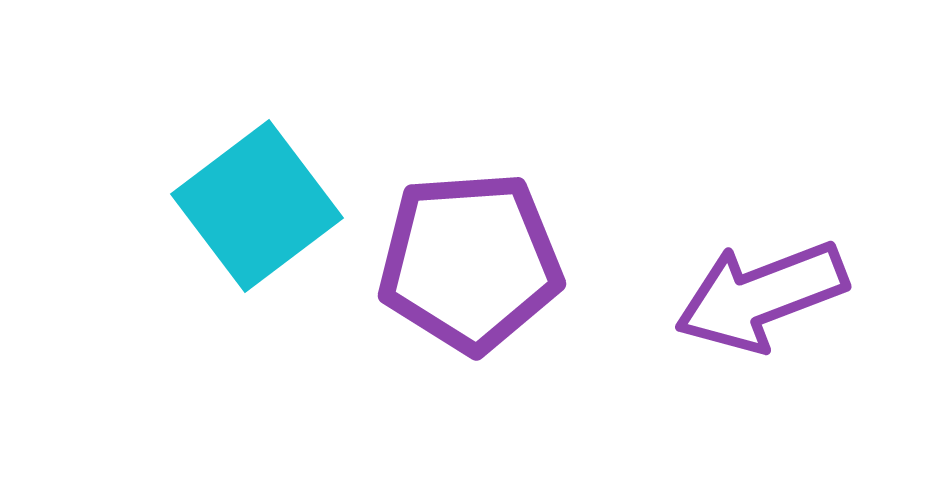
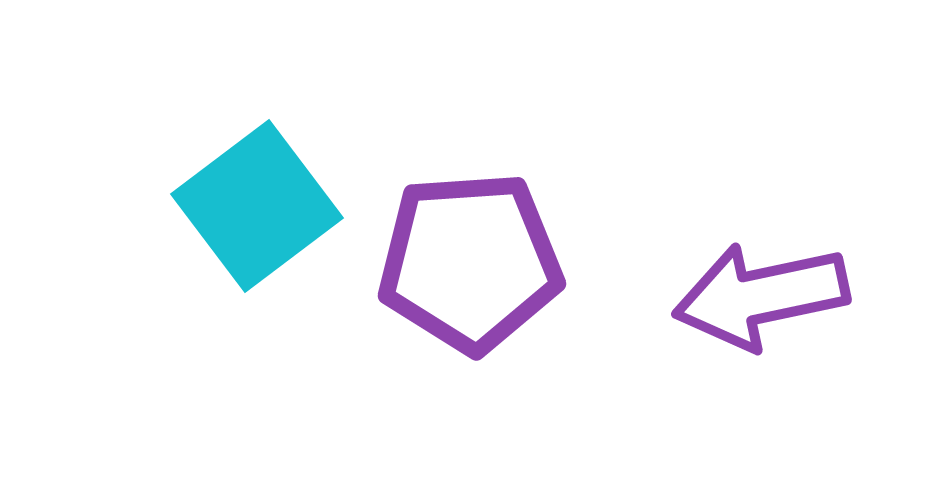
purple arrow: rotated 9 degrees clockwise
